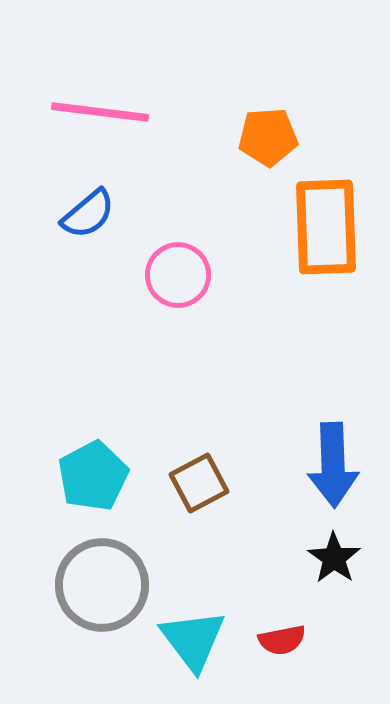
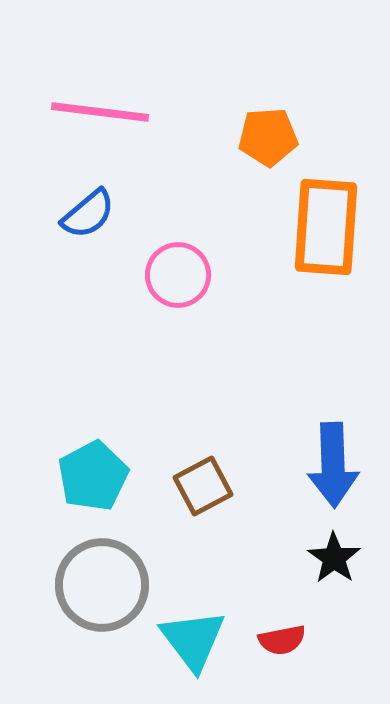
orange rectangle: rotated 6 degrees clockwise
brown square: moved 4 px right, 3 px down
